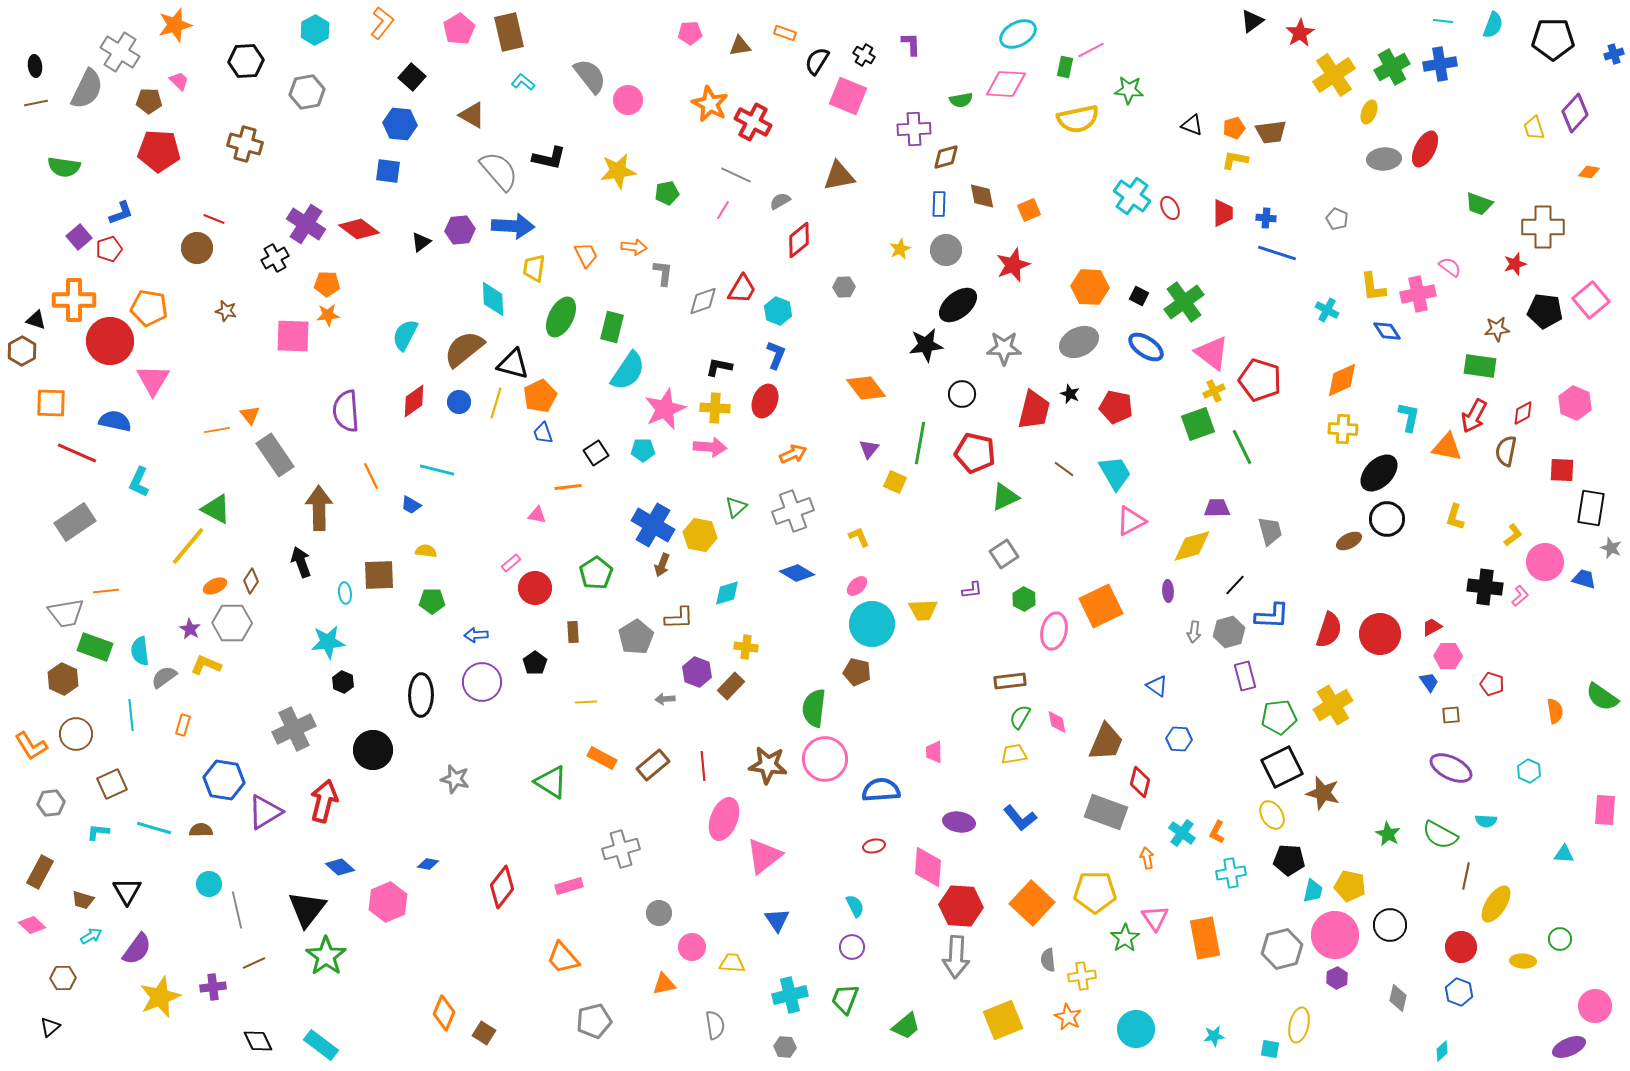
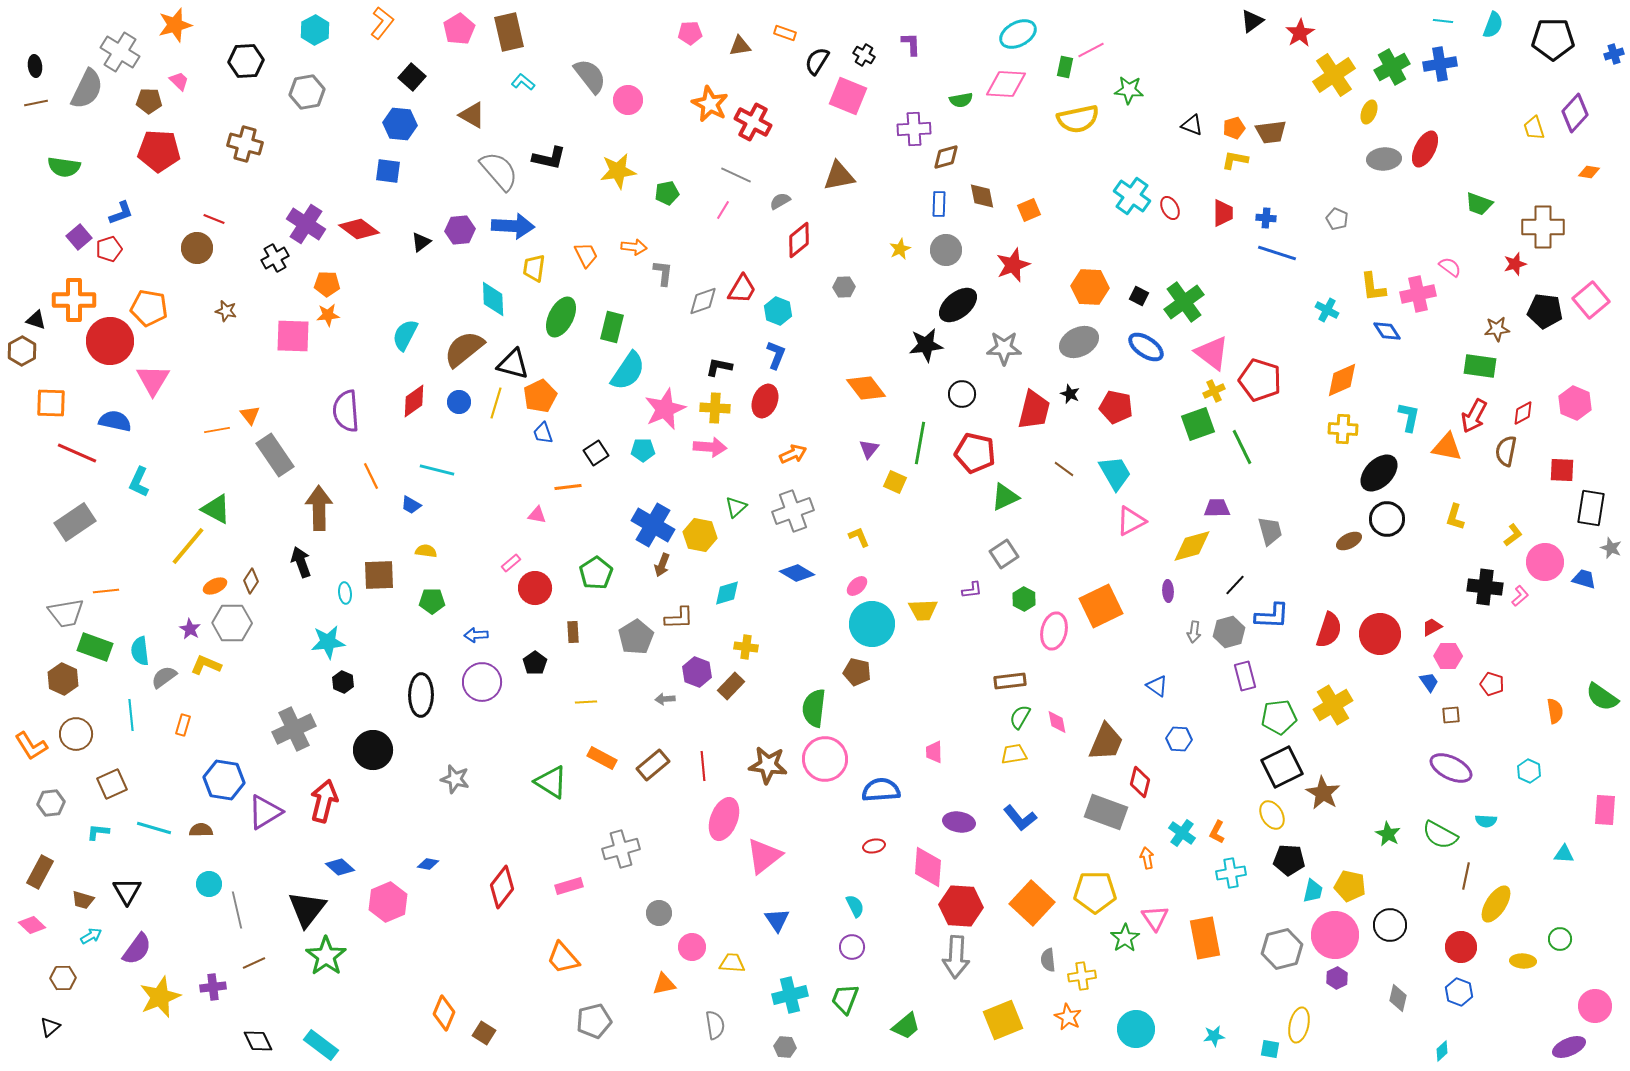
brown star at (1323, 793): rotated 16 degrees clockwise
